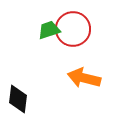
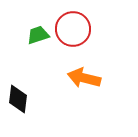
green trapezoid: moved 11 px left, 5 px down
